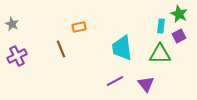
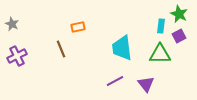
orange rectangle: moved 1 px left
